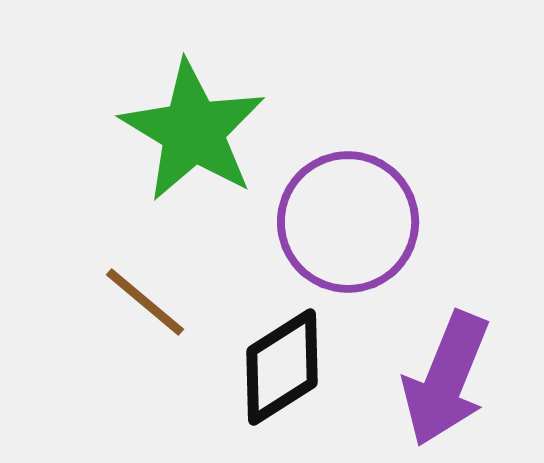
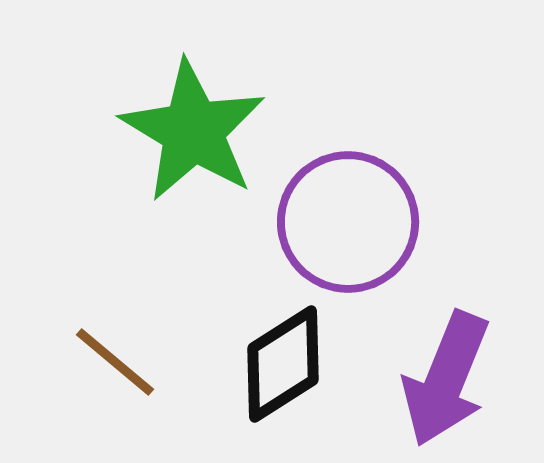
brown line: moved 30 px left, 60 px down
black diamond: moved 1 px right, 3 px up
